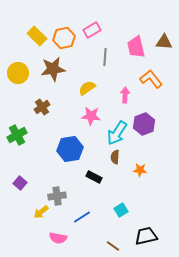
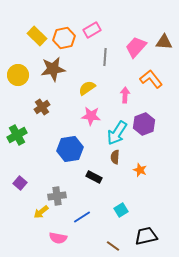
pink trapezoid: rotated 55 degrees clockwise
yellow circle: moved 2 px down
orange star: rotated 16 degrees clockwise
